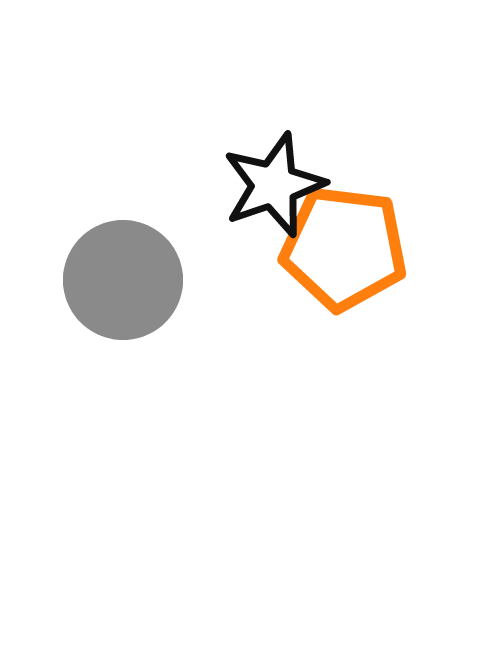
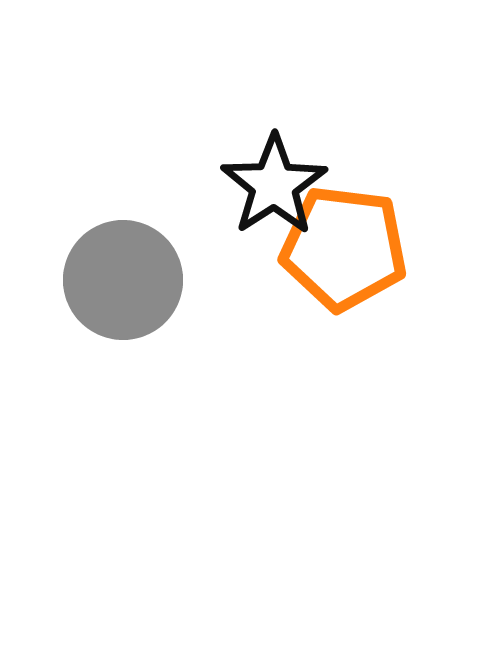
black star: rotated 14 degrees counterclockwise
